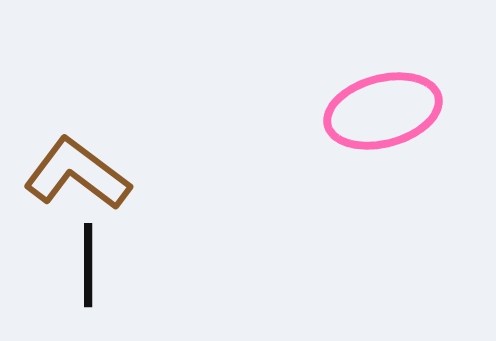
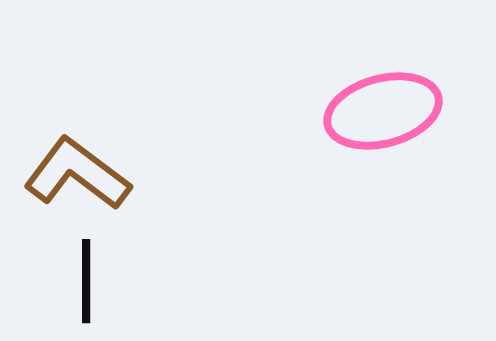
black line: moved 2 px left, 16 px down
